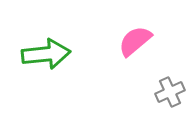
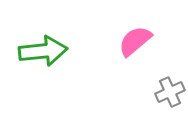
green arrow: moved 3 px left, 3 px up
